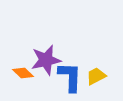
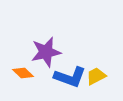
purple star: moved 8 px up
blue L-shape: rotated 108 degrees clockwise
